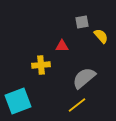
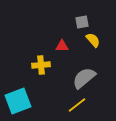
yellow semicircle: moved 8 px left, 4 px down
